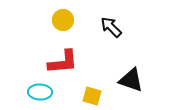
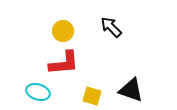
yellow circle: moved 11 px down
red L-shape: moved 1 px right, 1 px down
black triangle: moved 10 px down
cyan ellipse: moved 2 px left; rotated 15 degrees clockwise
